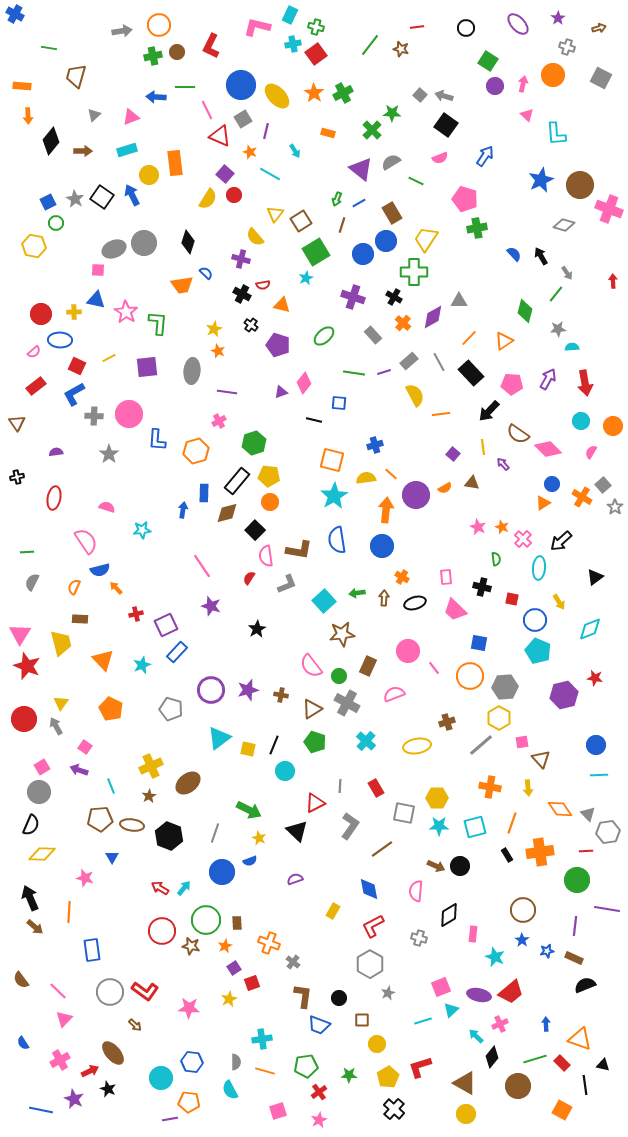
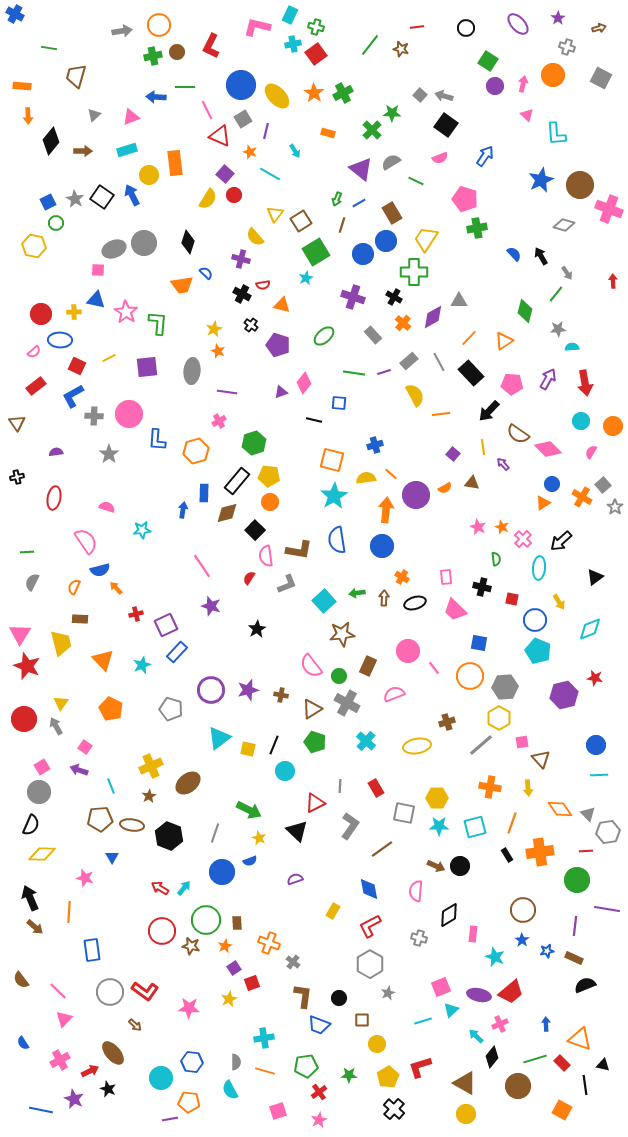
blue L-shape at (74, 394): moved 1 px left, 2 px down
red L-shape at (373, 926): moved 3 px left
cyan cross at (262, 1039): moved 2 px right, 1 px up
